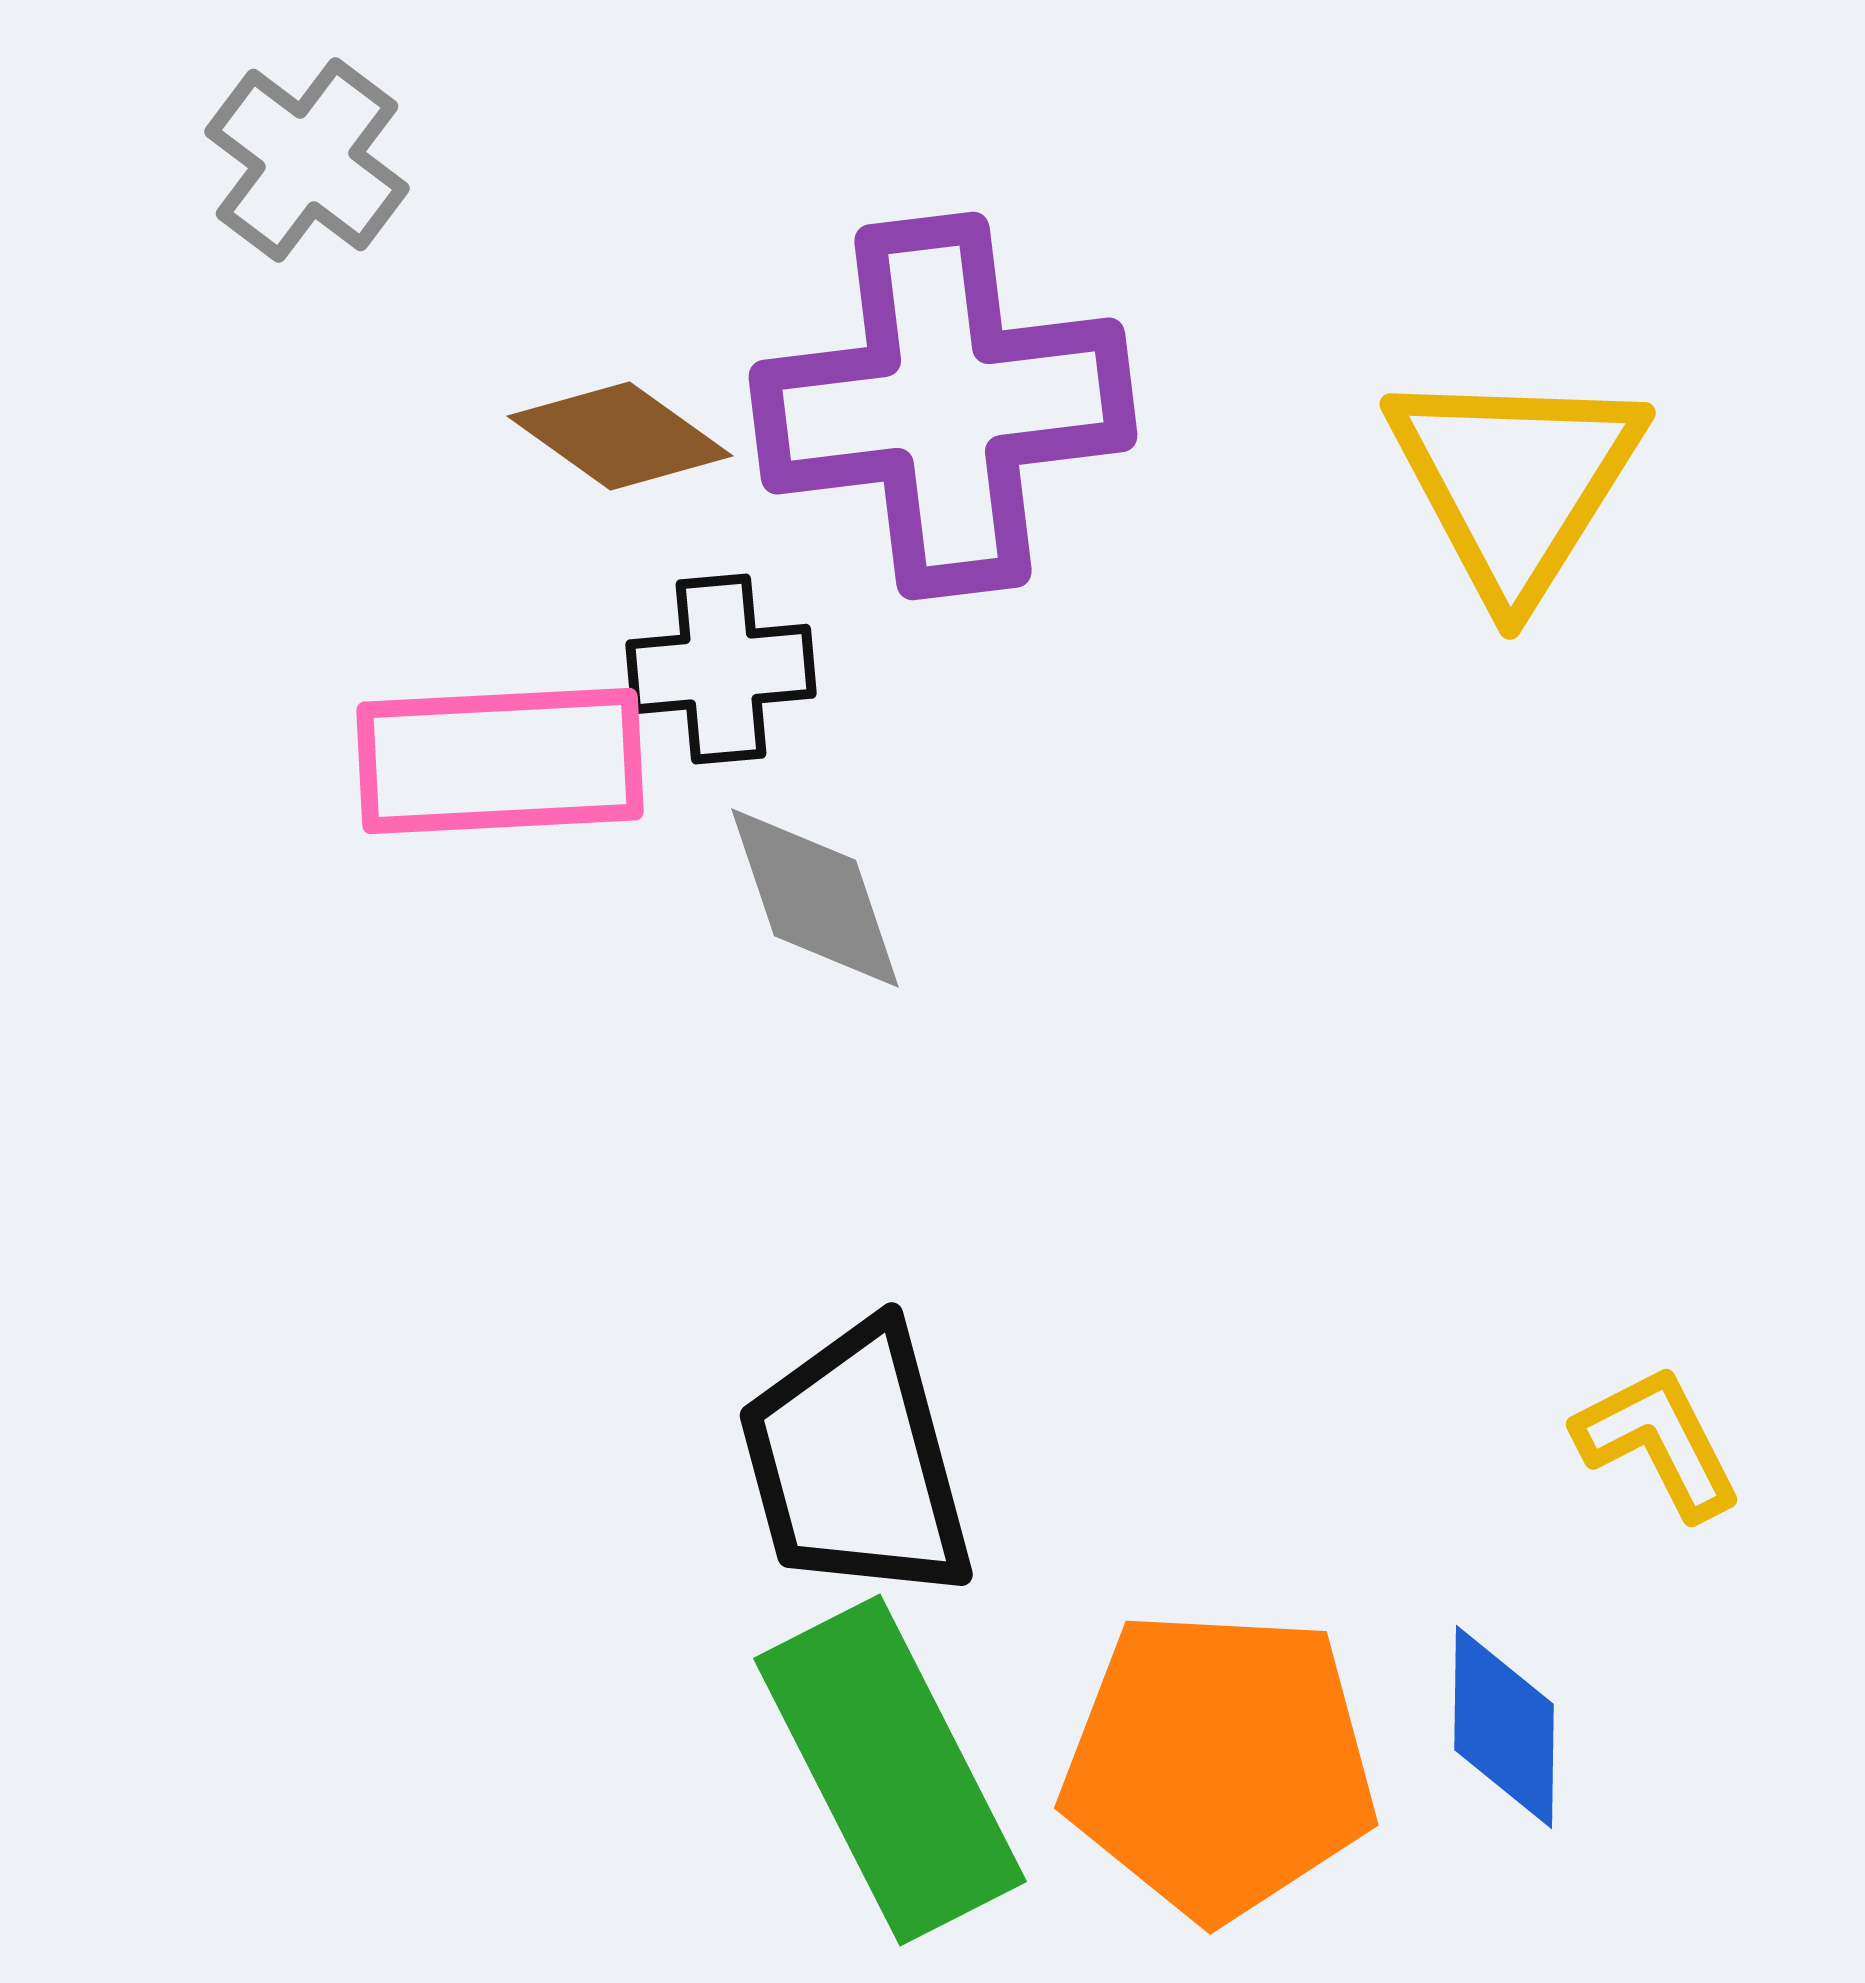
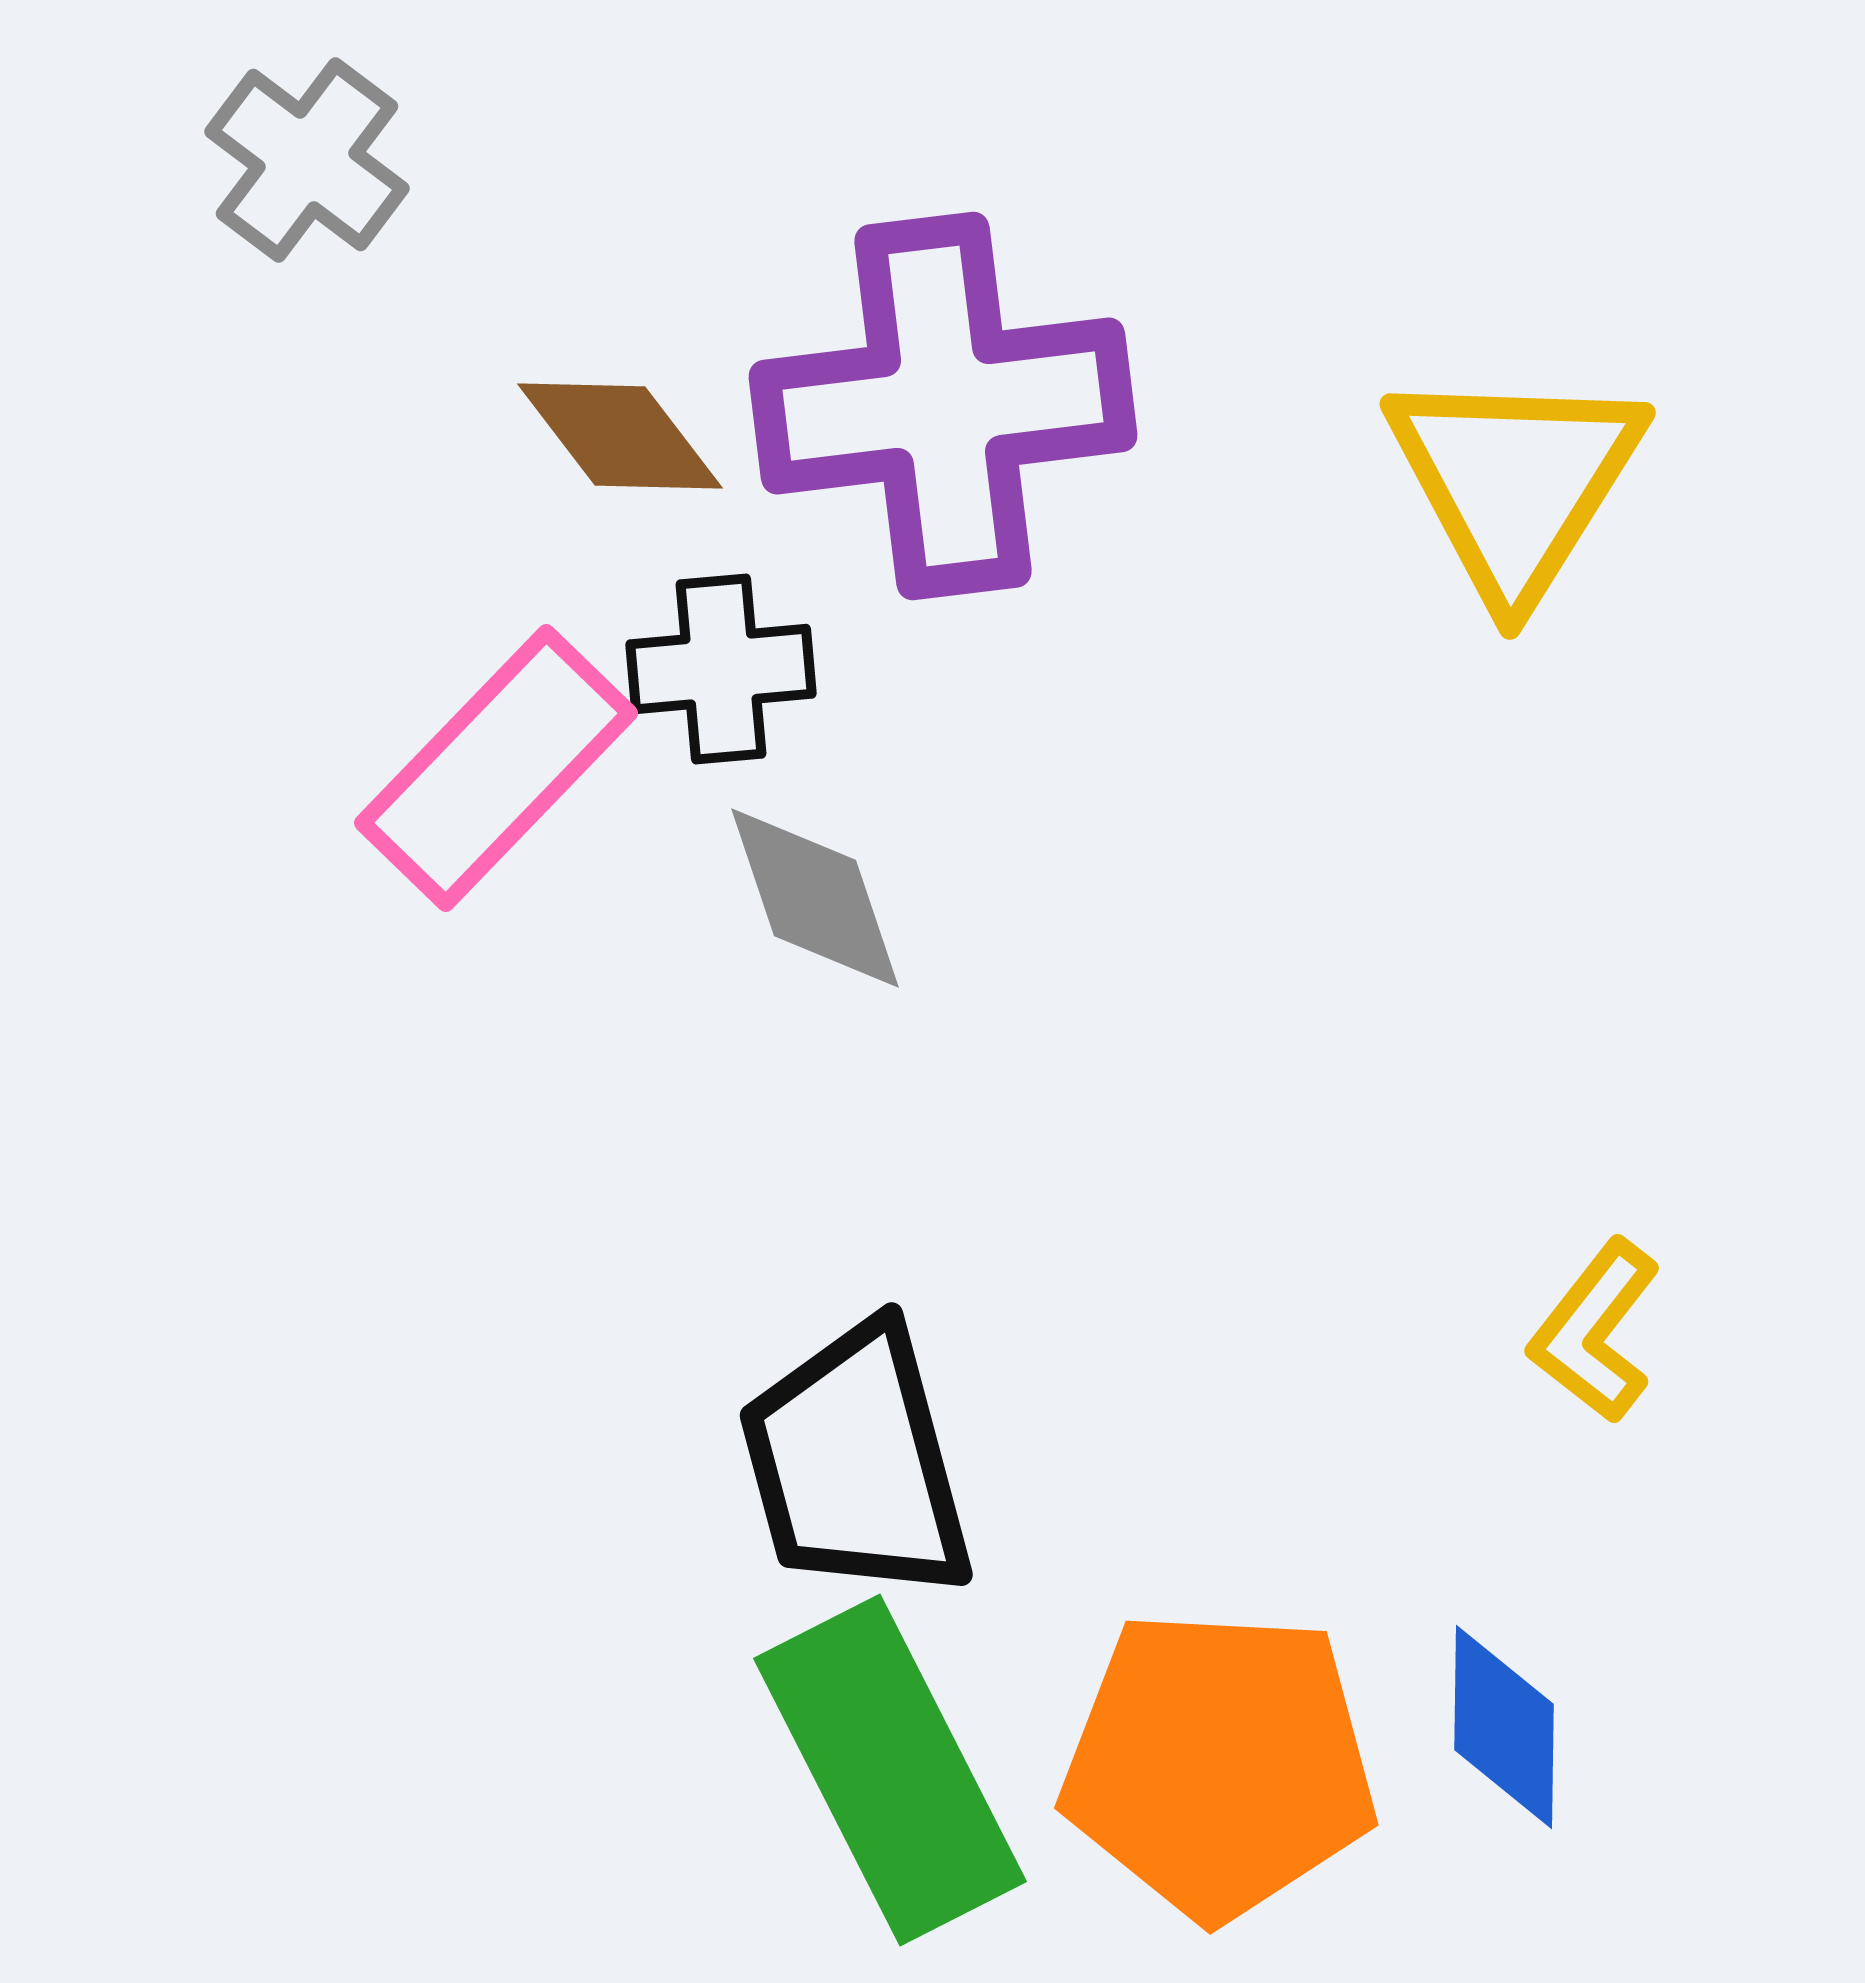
brown diamond: rotated 17 degrees clockwise
pink rectangle: moved 4 px left, 7 px down; rotated 43 degrees counterclockwise
yellow L-shape: moved 63 px left, 111 px up; rotated 115 degrees counterclockwise
